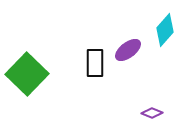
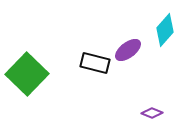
black rectangle: rotated 76 degrees counterclockwise
